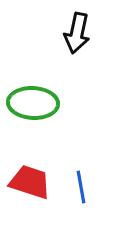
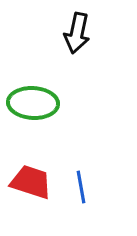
red trapezoid: moved 1 px right
